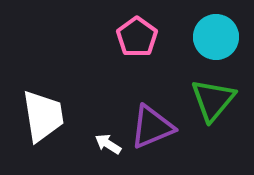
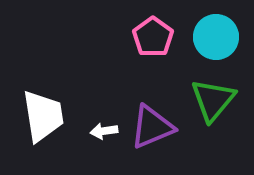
pink pentagon: moved 16 px right
white arrow: moved 4 px left, 13 px up; rotated 40 degrees counterclockwise
